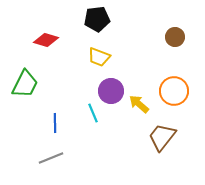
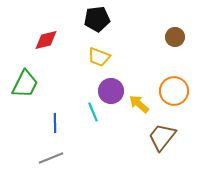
red diamond: rotated 30 degrees counterclockwise
cyan line: moved 1 px up
